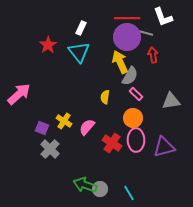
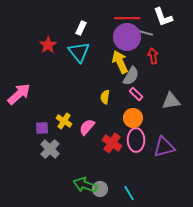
red arrow: moved 1 px down
gray semicircle: moved 1 px right
purple square: rotated 24 degrees counterclockwise
